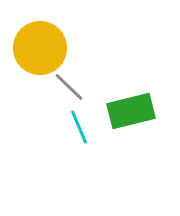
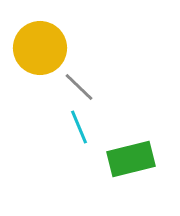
gray line: moved 10 px right
green rectangle: moved 48 px down
